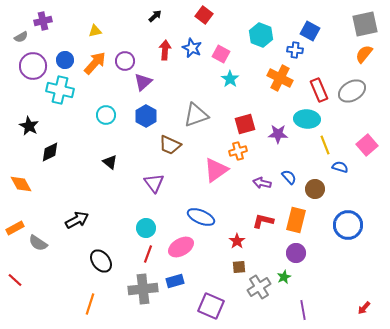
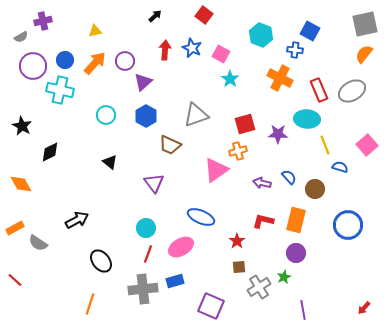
black star at (29, 126): moved 7 px left
